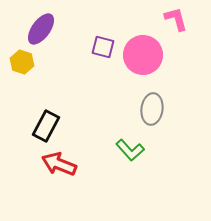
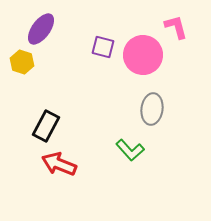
pink L-shape: moved 8 px down
